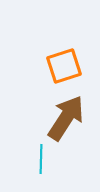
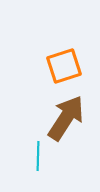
cyan line: moved 3 px left, 3 px up
